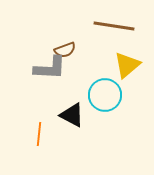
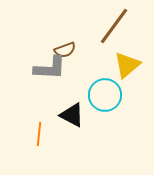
brown line: rotated 63 degrees counterclockwise
